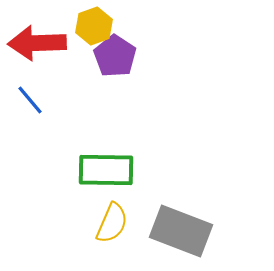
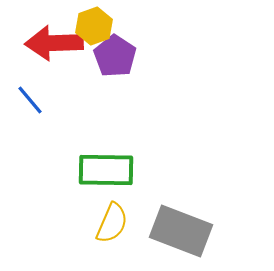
red arrow: moved 17 px right
